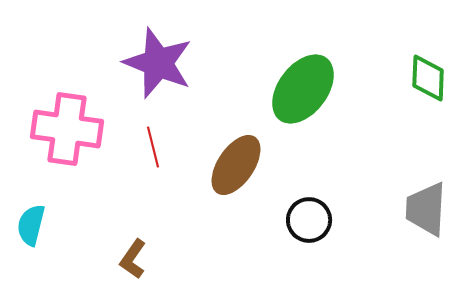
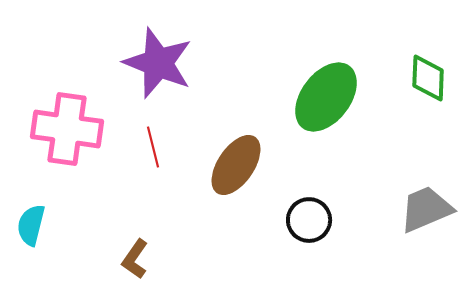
green ellipse: moved 23 px right, 8 px down
gray trapezoid: rotated 64 degrees clockwise
brown L-shape: moved 2 px right
